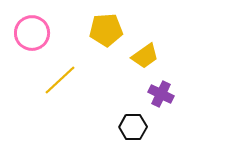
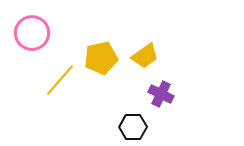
yellow pentagon: moved 5 px left, 28 px down; rotated 8 degrees counterclockwise
yellow line: rotated 6 degrees counterclockwise
